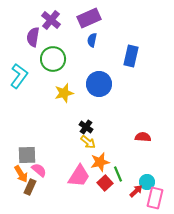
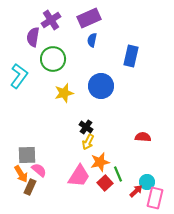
purple cross: rotated 18 degrees clockwise
blue circle: moved 2 px right, 2 px down
yellow arrow: rotated 77 degrees clockwise
